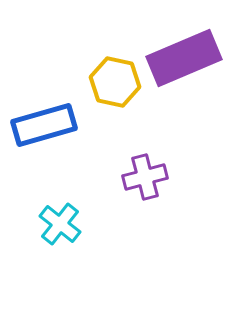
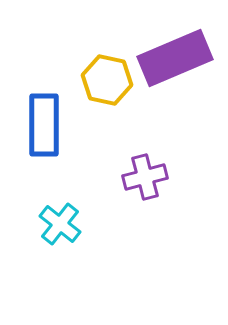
purple rectangle: moved 9 px left
yellow hexagon: moved 8 px left, 2 px up
blue rectangle: rotated 74 degrees counterclockwise
